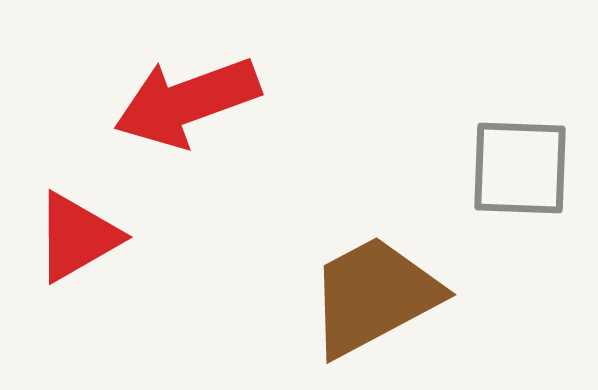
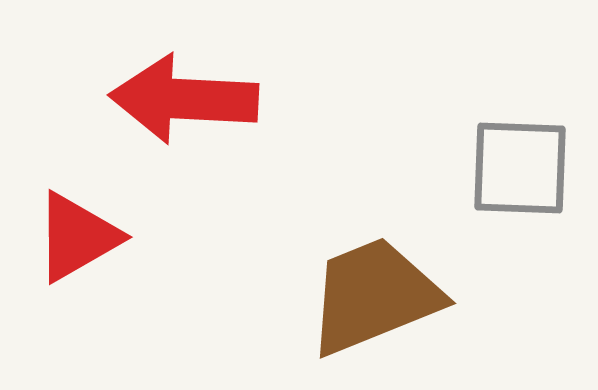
red arrow: moved 3 px left, 3 px up; rotated 23 degrees clockwise
brown trapezoid: rotated 6 degrees clockwise
